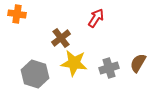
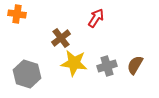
brown semicircle: moved 3 px left, 2 px down
gray cross: moved 2 px left, 2 px up
gray hexagon: moved 8 px left
